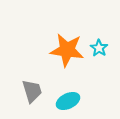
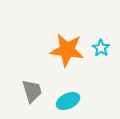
cyan star: moved 2 px right
